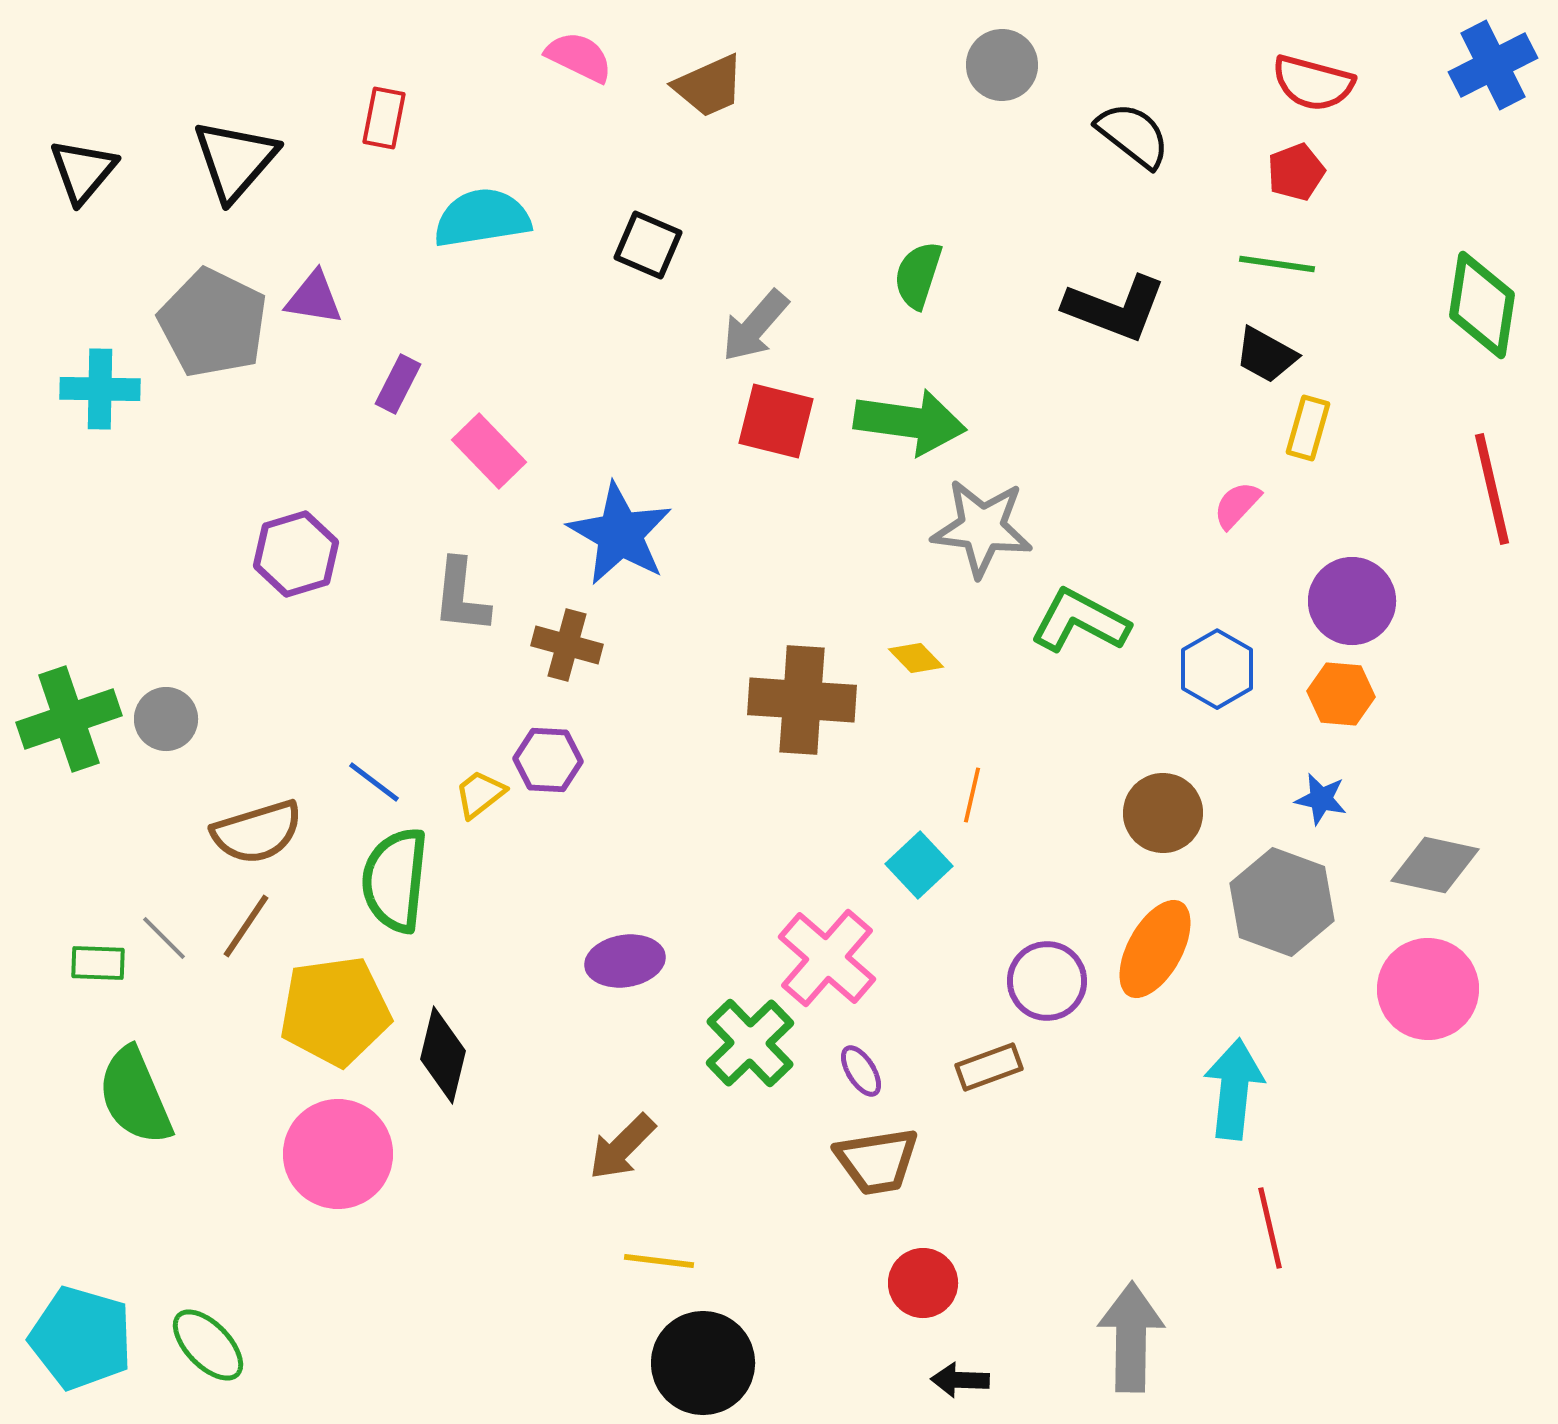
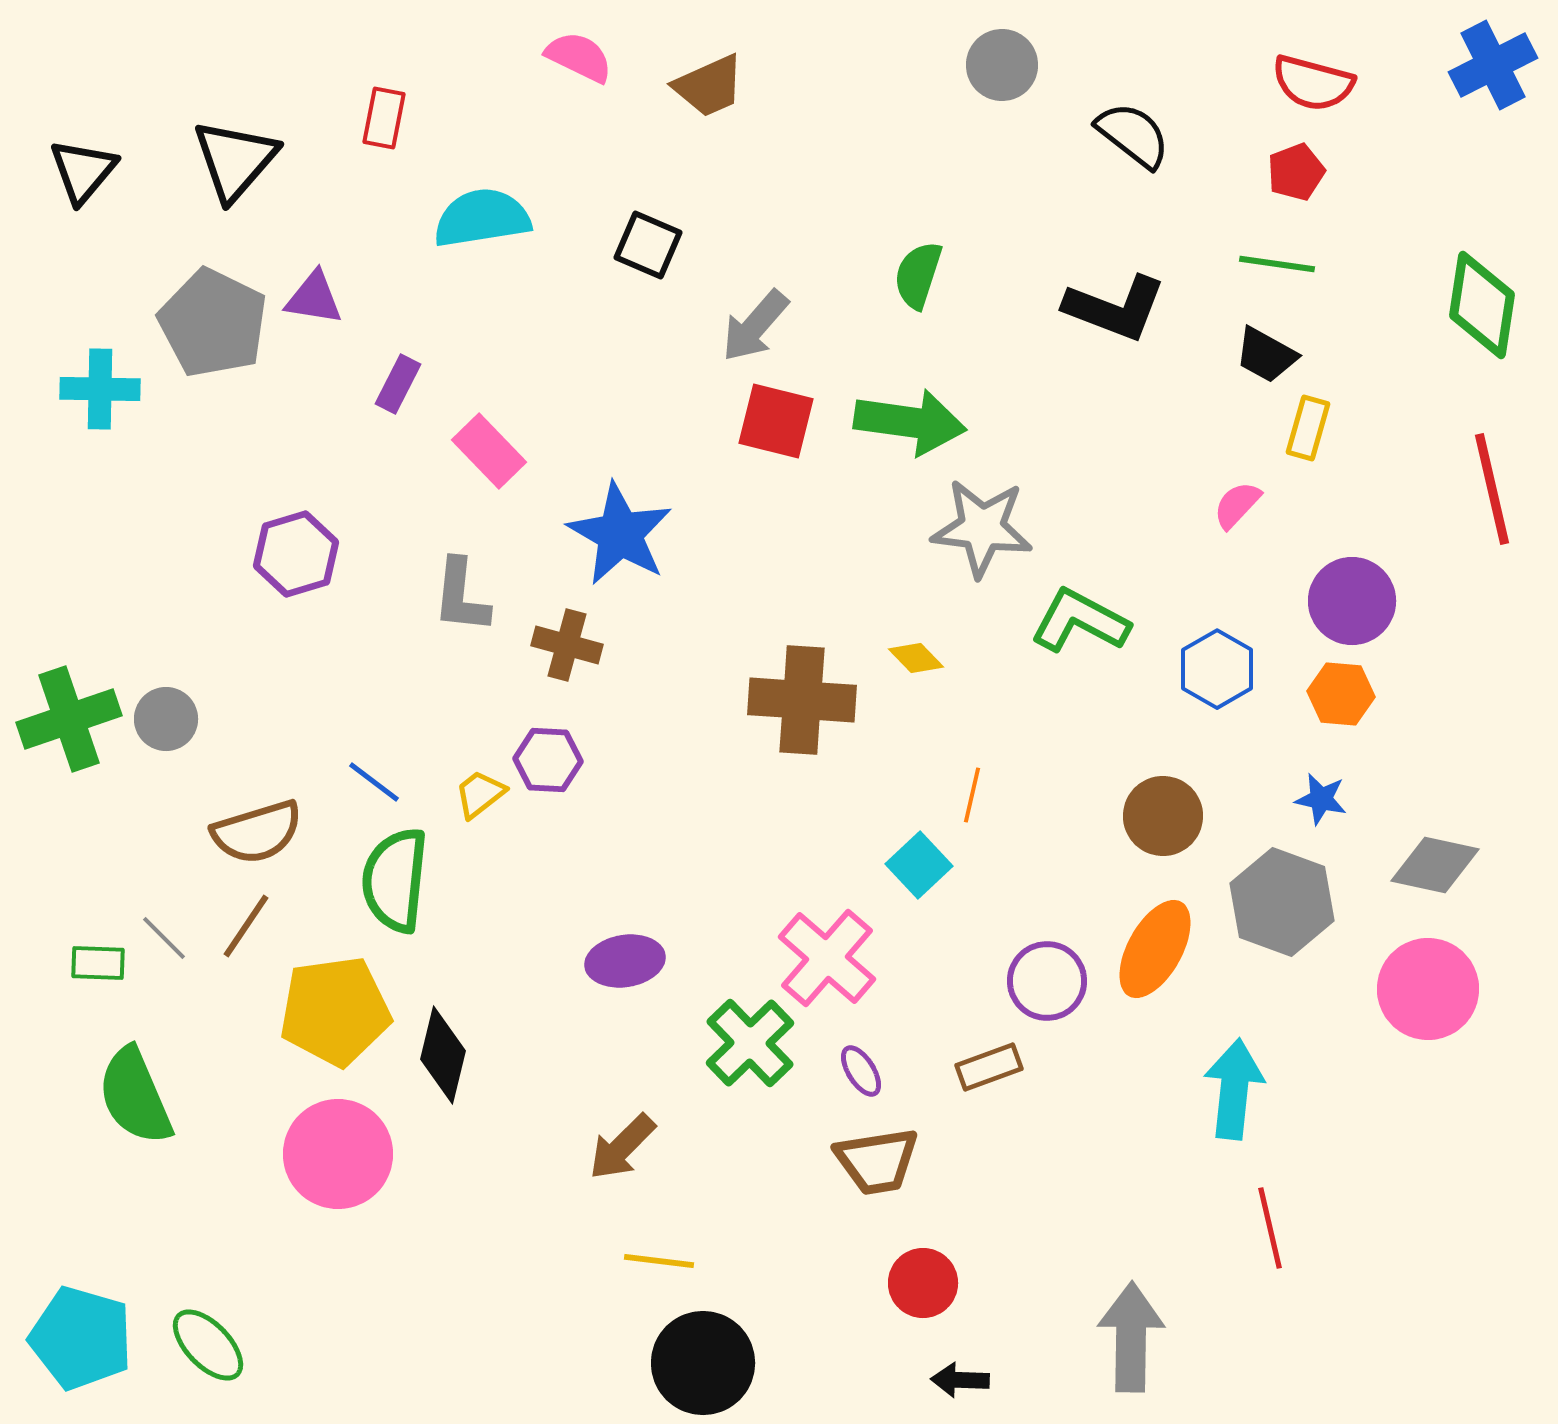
brown circle at (1163, 813): moved 3 px down
